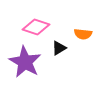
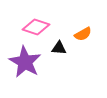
orange semicircle: rotated 36 degrees counterclockwise
black triangle: rotated 35 degrees clockwise
